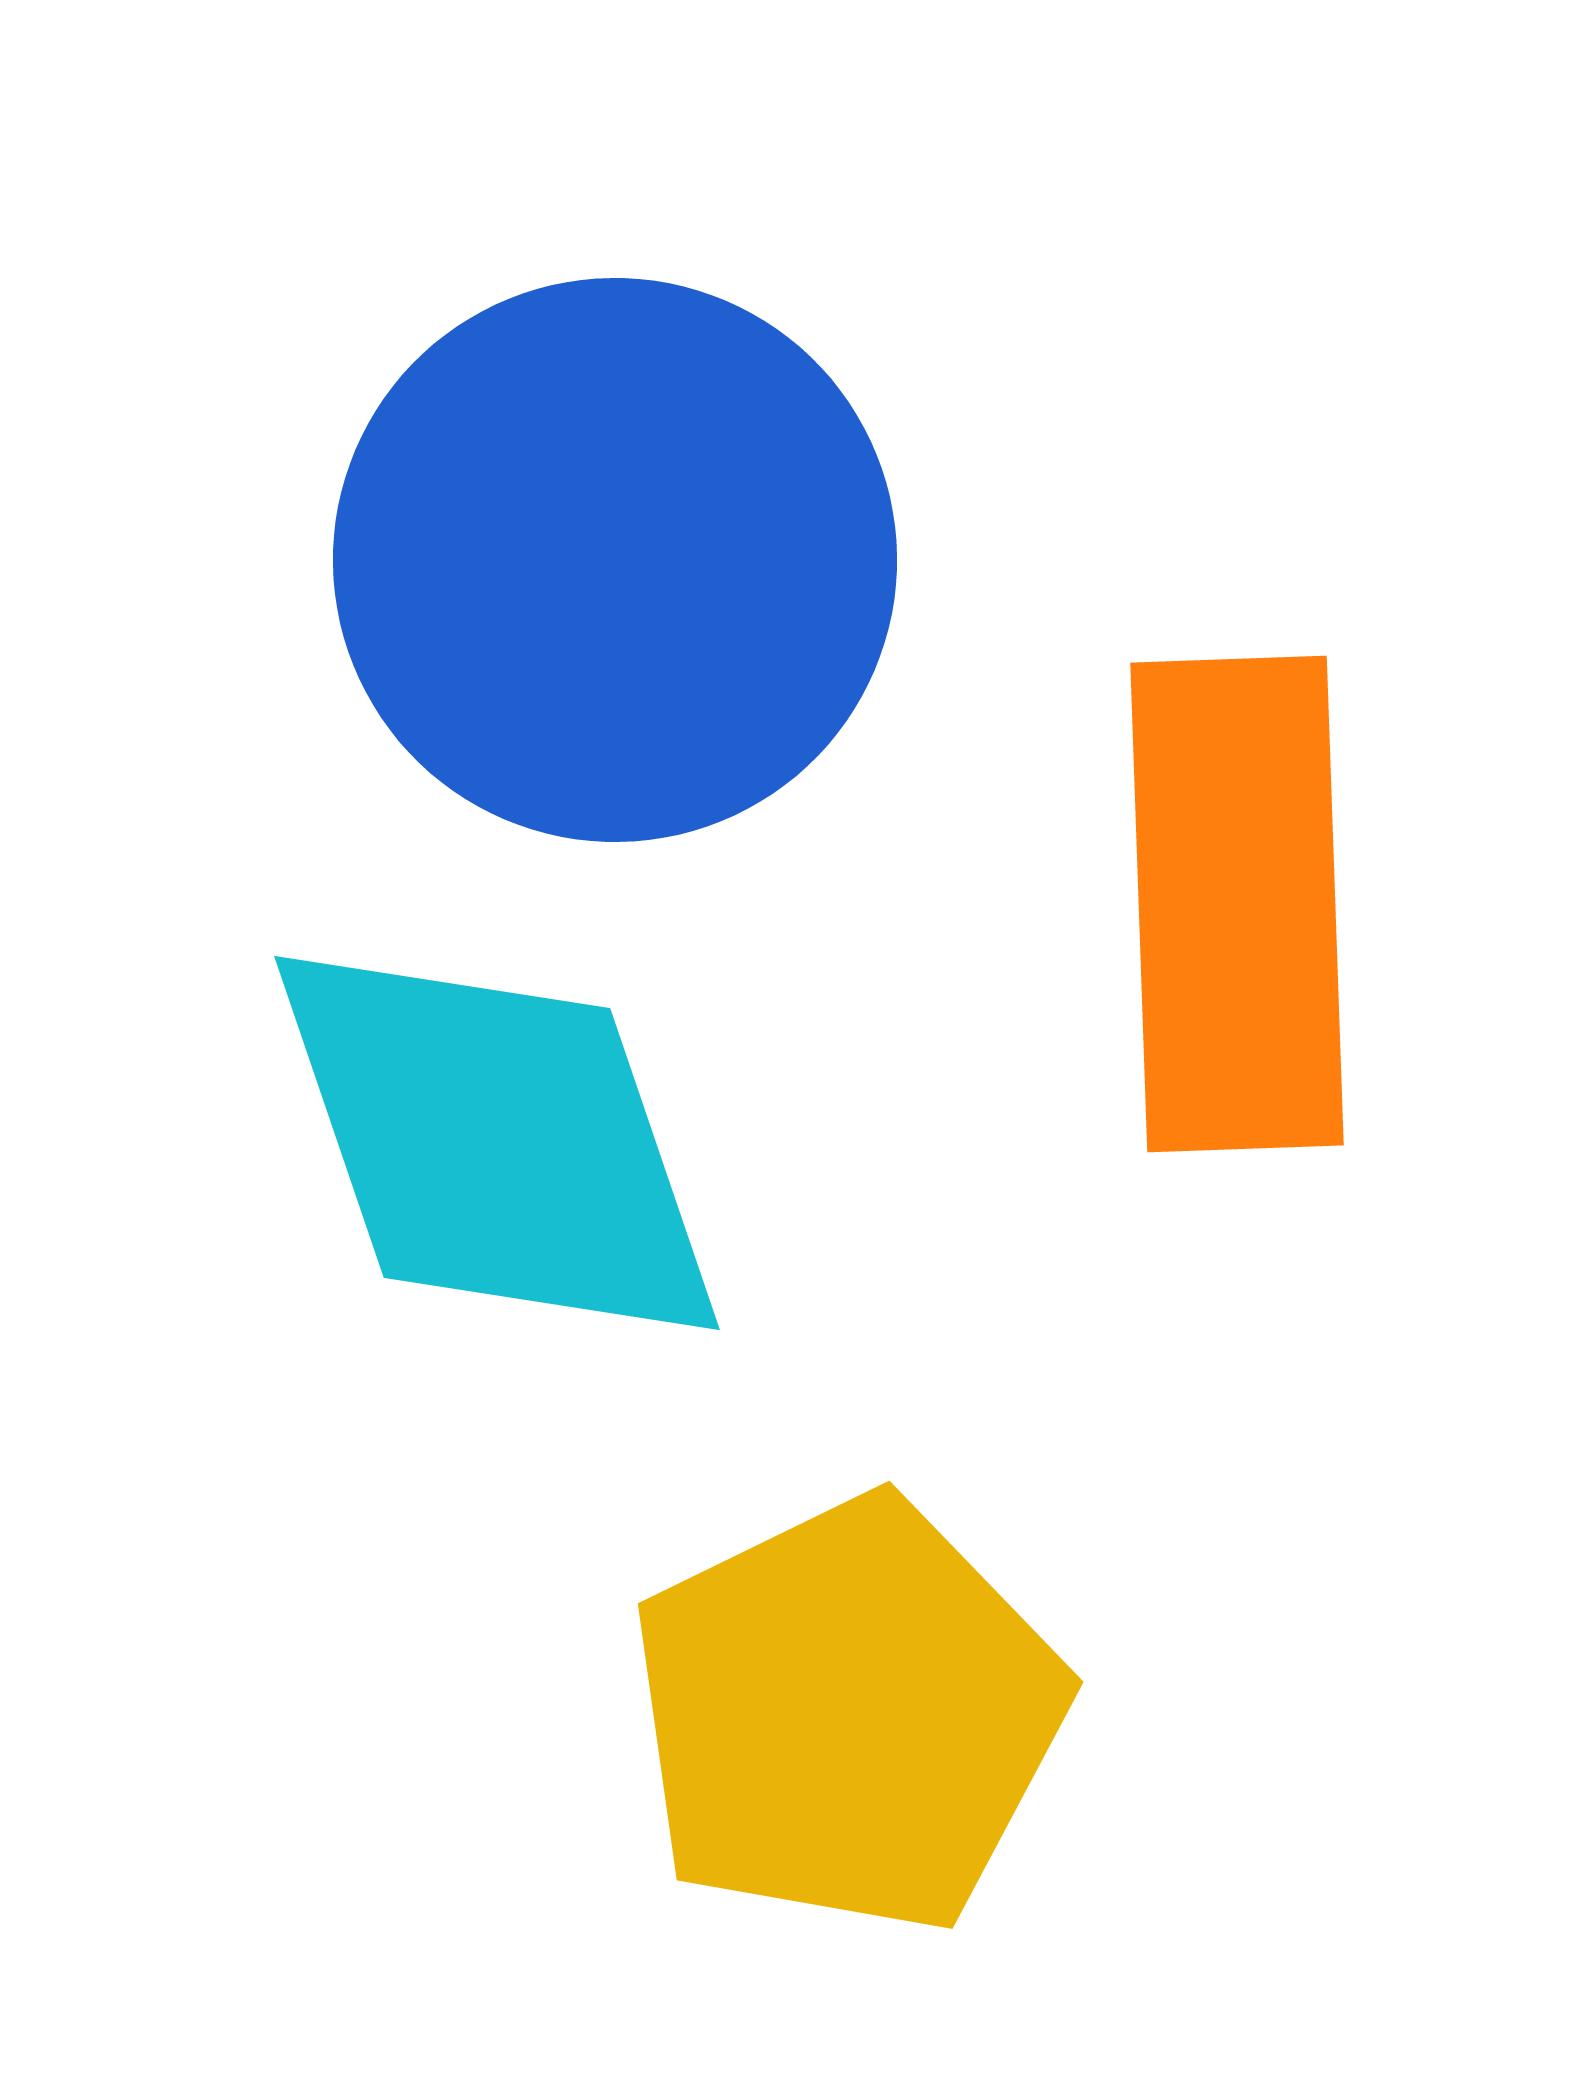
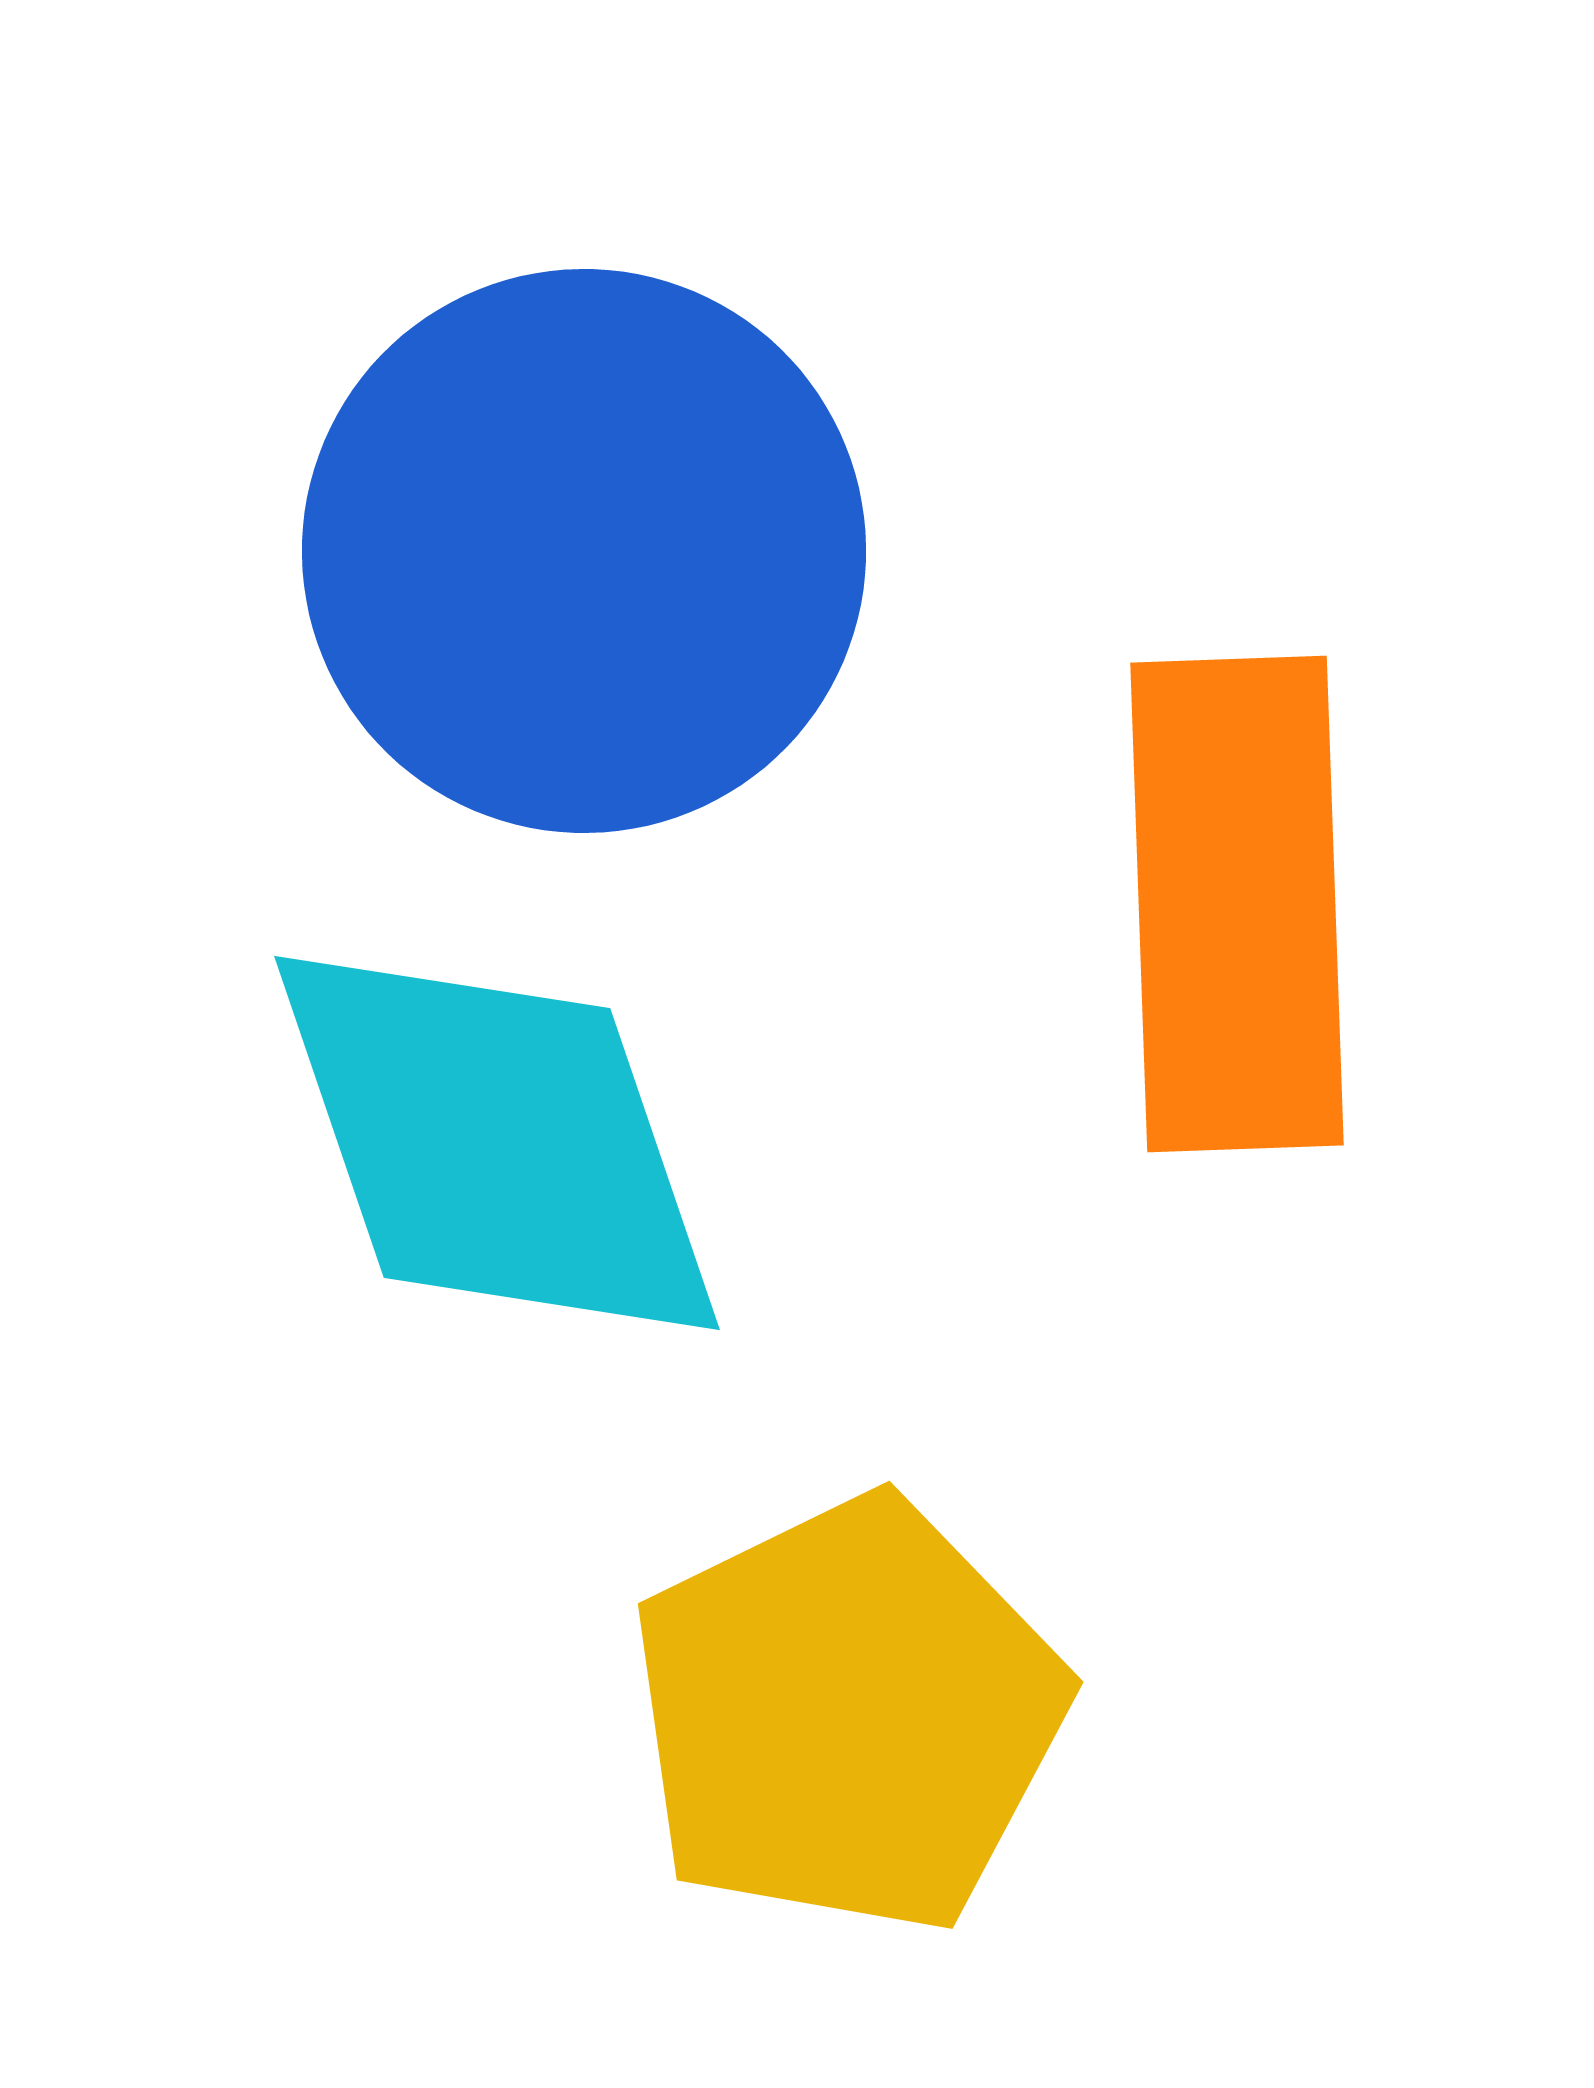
blue circle: moved 31 px left, 9 px up
